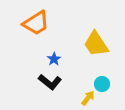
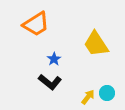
orange trapezoid: moved 1 px down
cyan circle: moved 5 px right, 9 px down
yellow arrow: moved 1 px up
